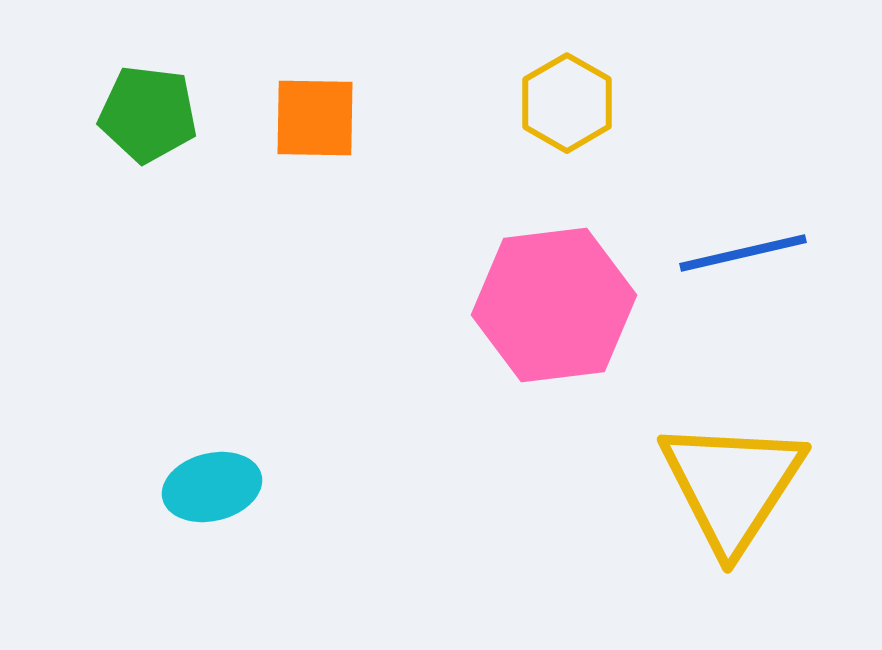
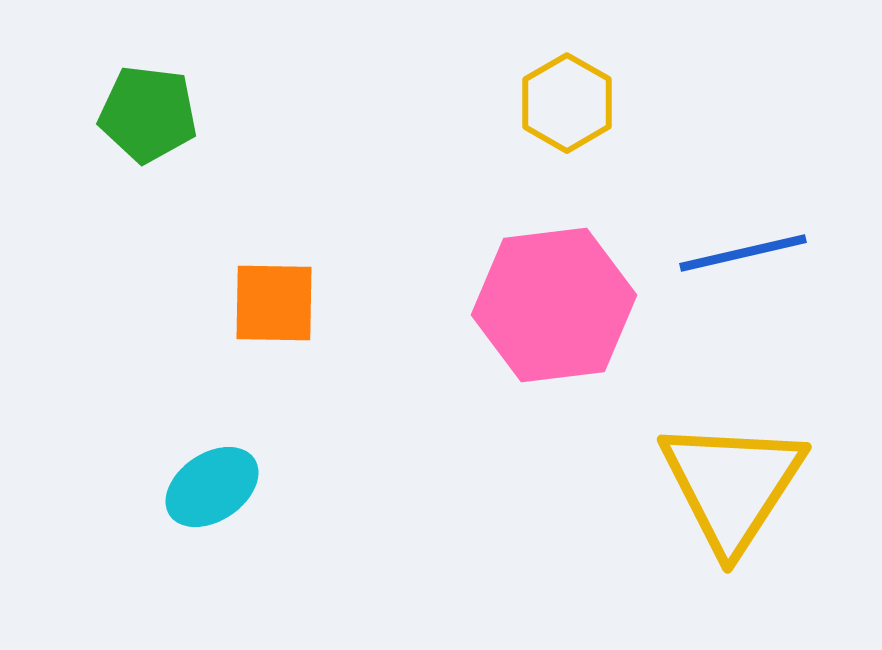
orange square: moved 41 px left, 185 px down
cyan ellipse: rotated 20 degrees counterclockwise
